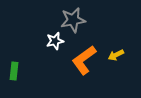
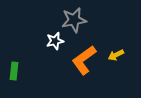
gray star: moved 1 px right
